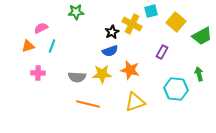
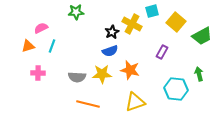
cyan square: moved 1 px right
